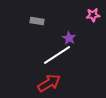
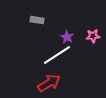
pink star: moved 21 px down
gray rectangle: moved 1 px up
purple star: moved 2 px left, 1 px up
